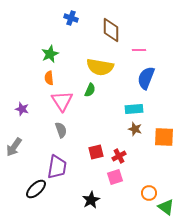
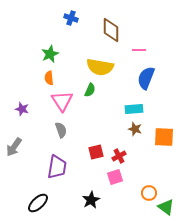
black ellipse: moved 2 px right, 14 px down
